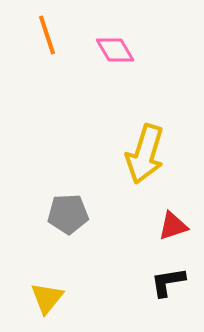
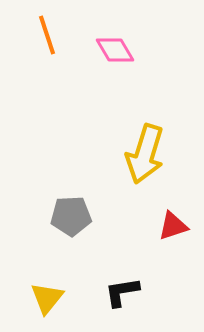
gray pentagon: moved 3 px right, 2 px down
black L-shape: moved 46 px left, 10 px down
